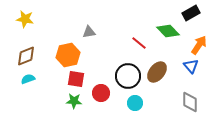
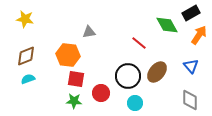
green diamond: moved 1 px left, 6 px up; rotated 15 degrees clockwise
orange arrow: moved 10 px up
orange hexagon: rotated 20 degrees clockwise
gray diamond: moved 2 px up
